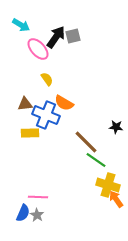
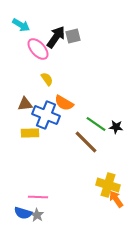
green line: moved 36 px up
blue semicircle: rotated 84 degrees clockwise
